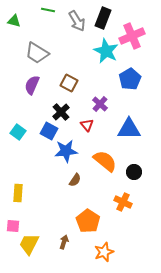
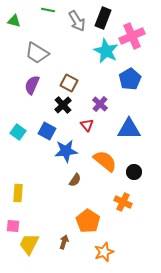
black cross: moved 2 px right, 7 px up
blue square: moved 2 px left
